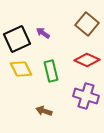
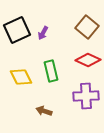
brown square: moved 3 px down
purple arrow: rotated 96 degrees counterclockwise
black square: moved 9 px up
red diamond: moved 1 px right
yellow diamond: moved 8 px down
purple cross: rotated 20 degrees counterclockwise
